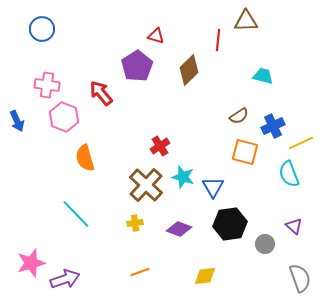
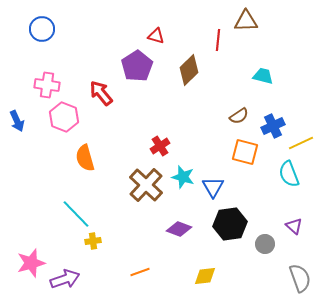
yellow cross: moved 42 px left, 18 px down
